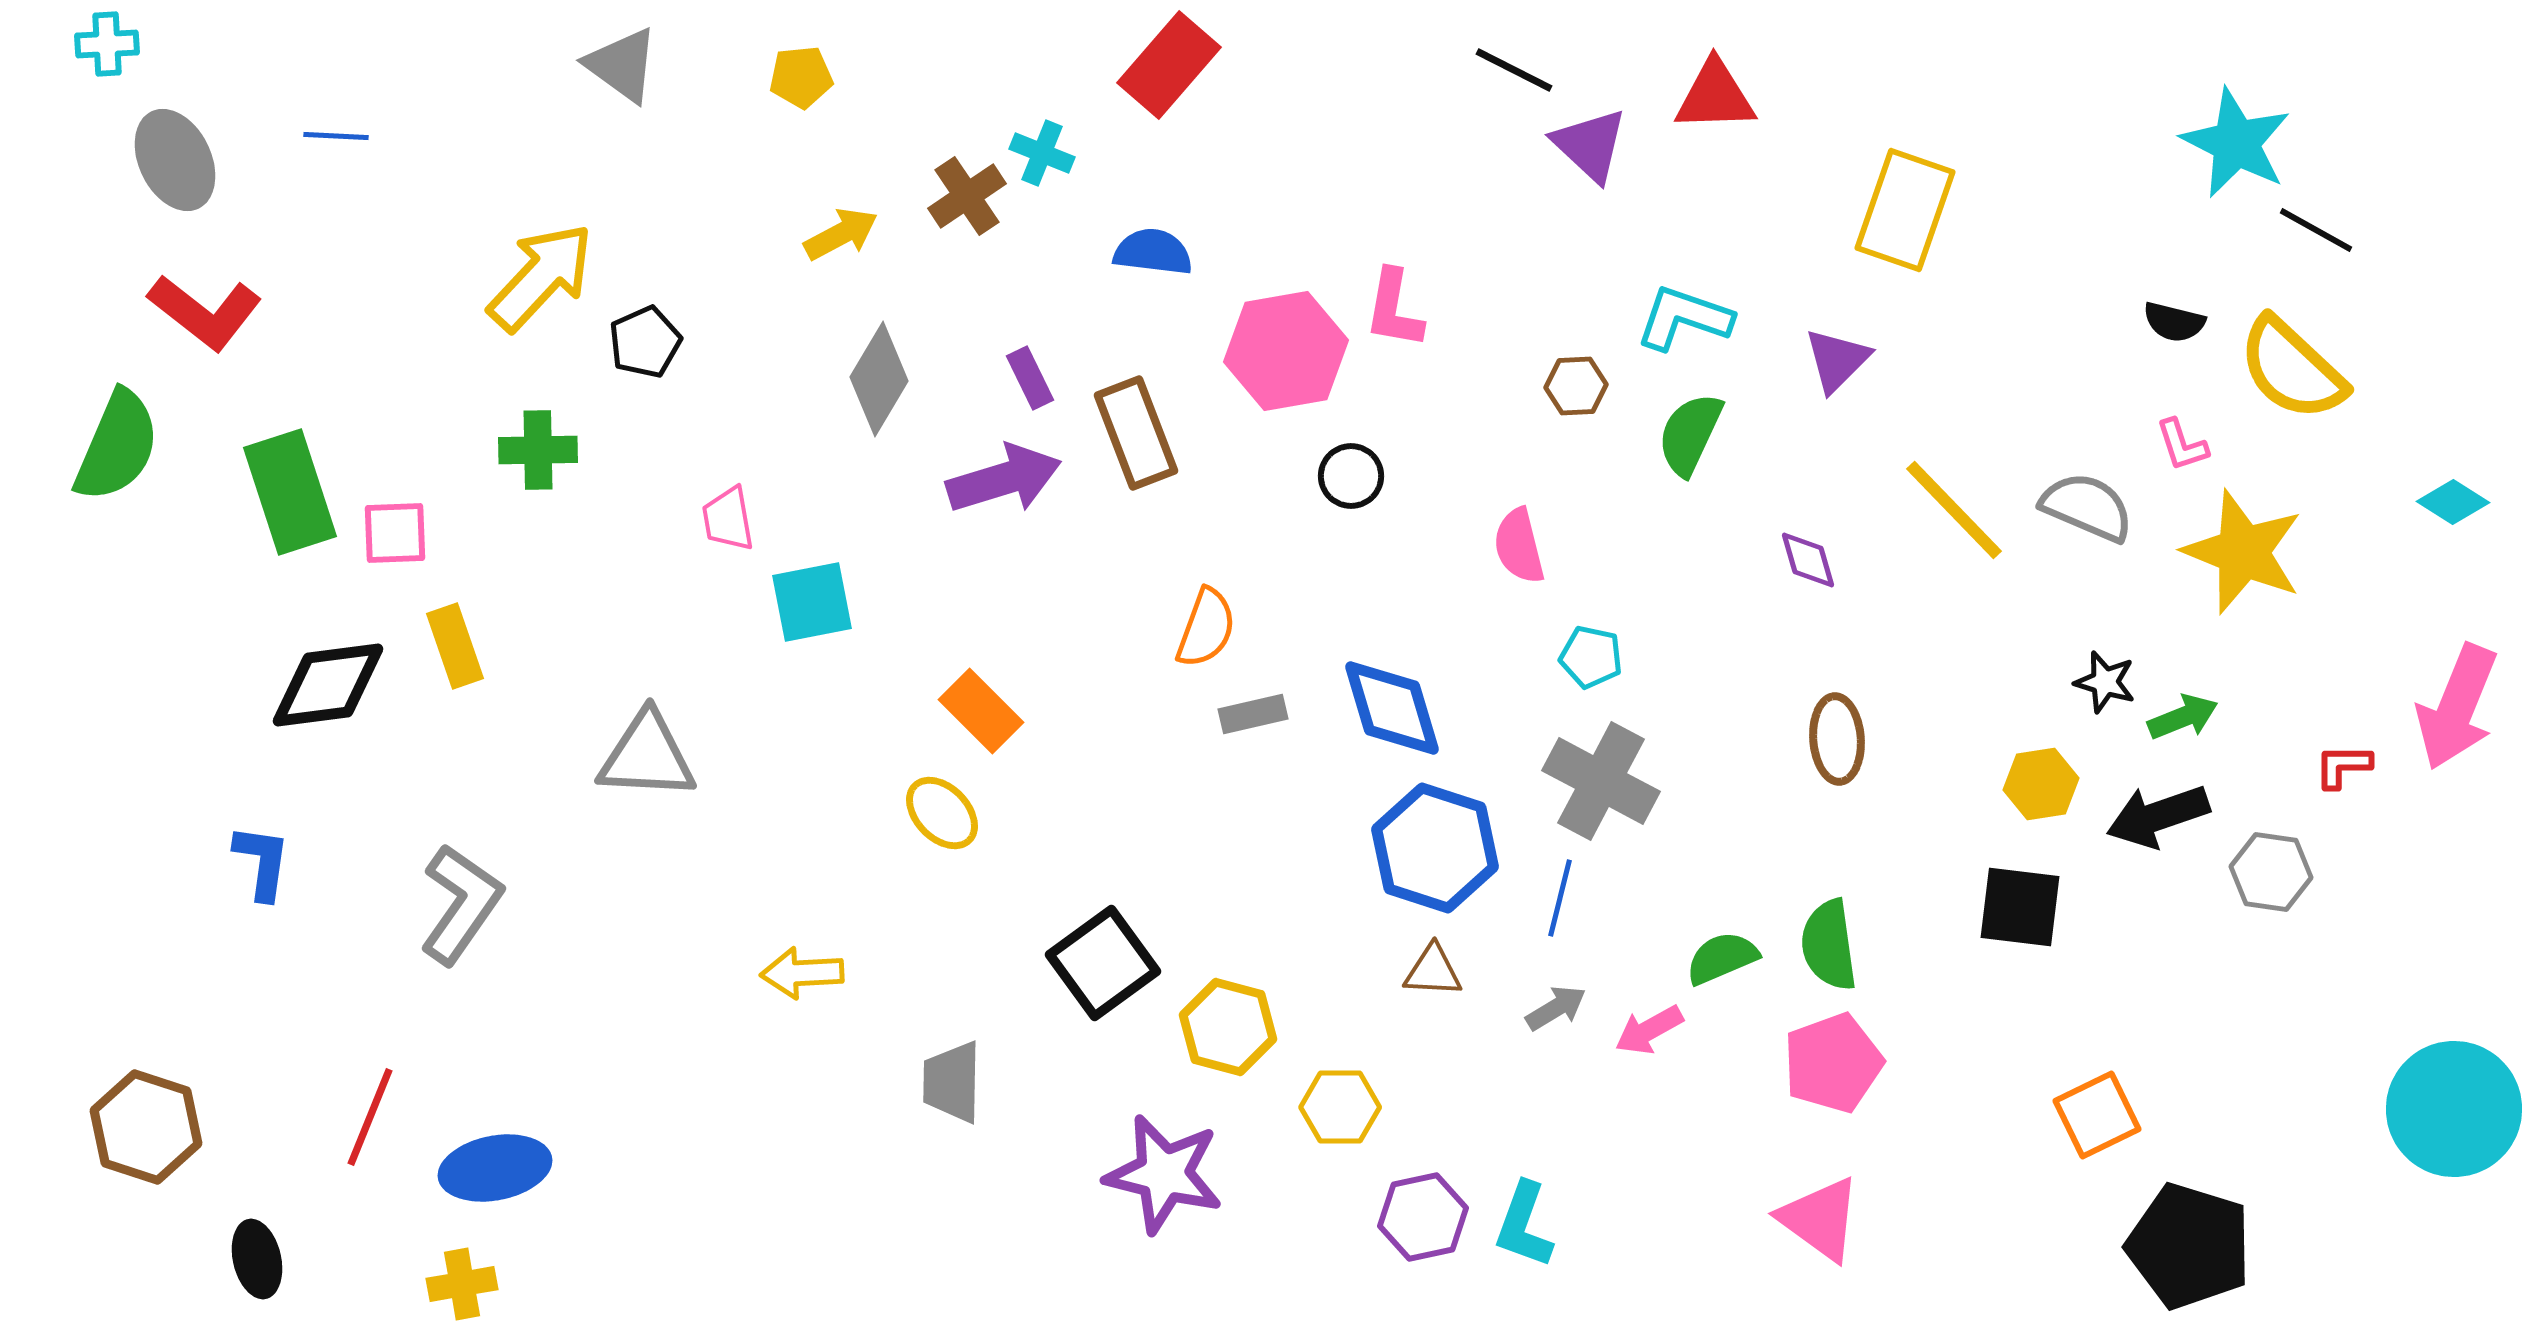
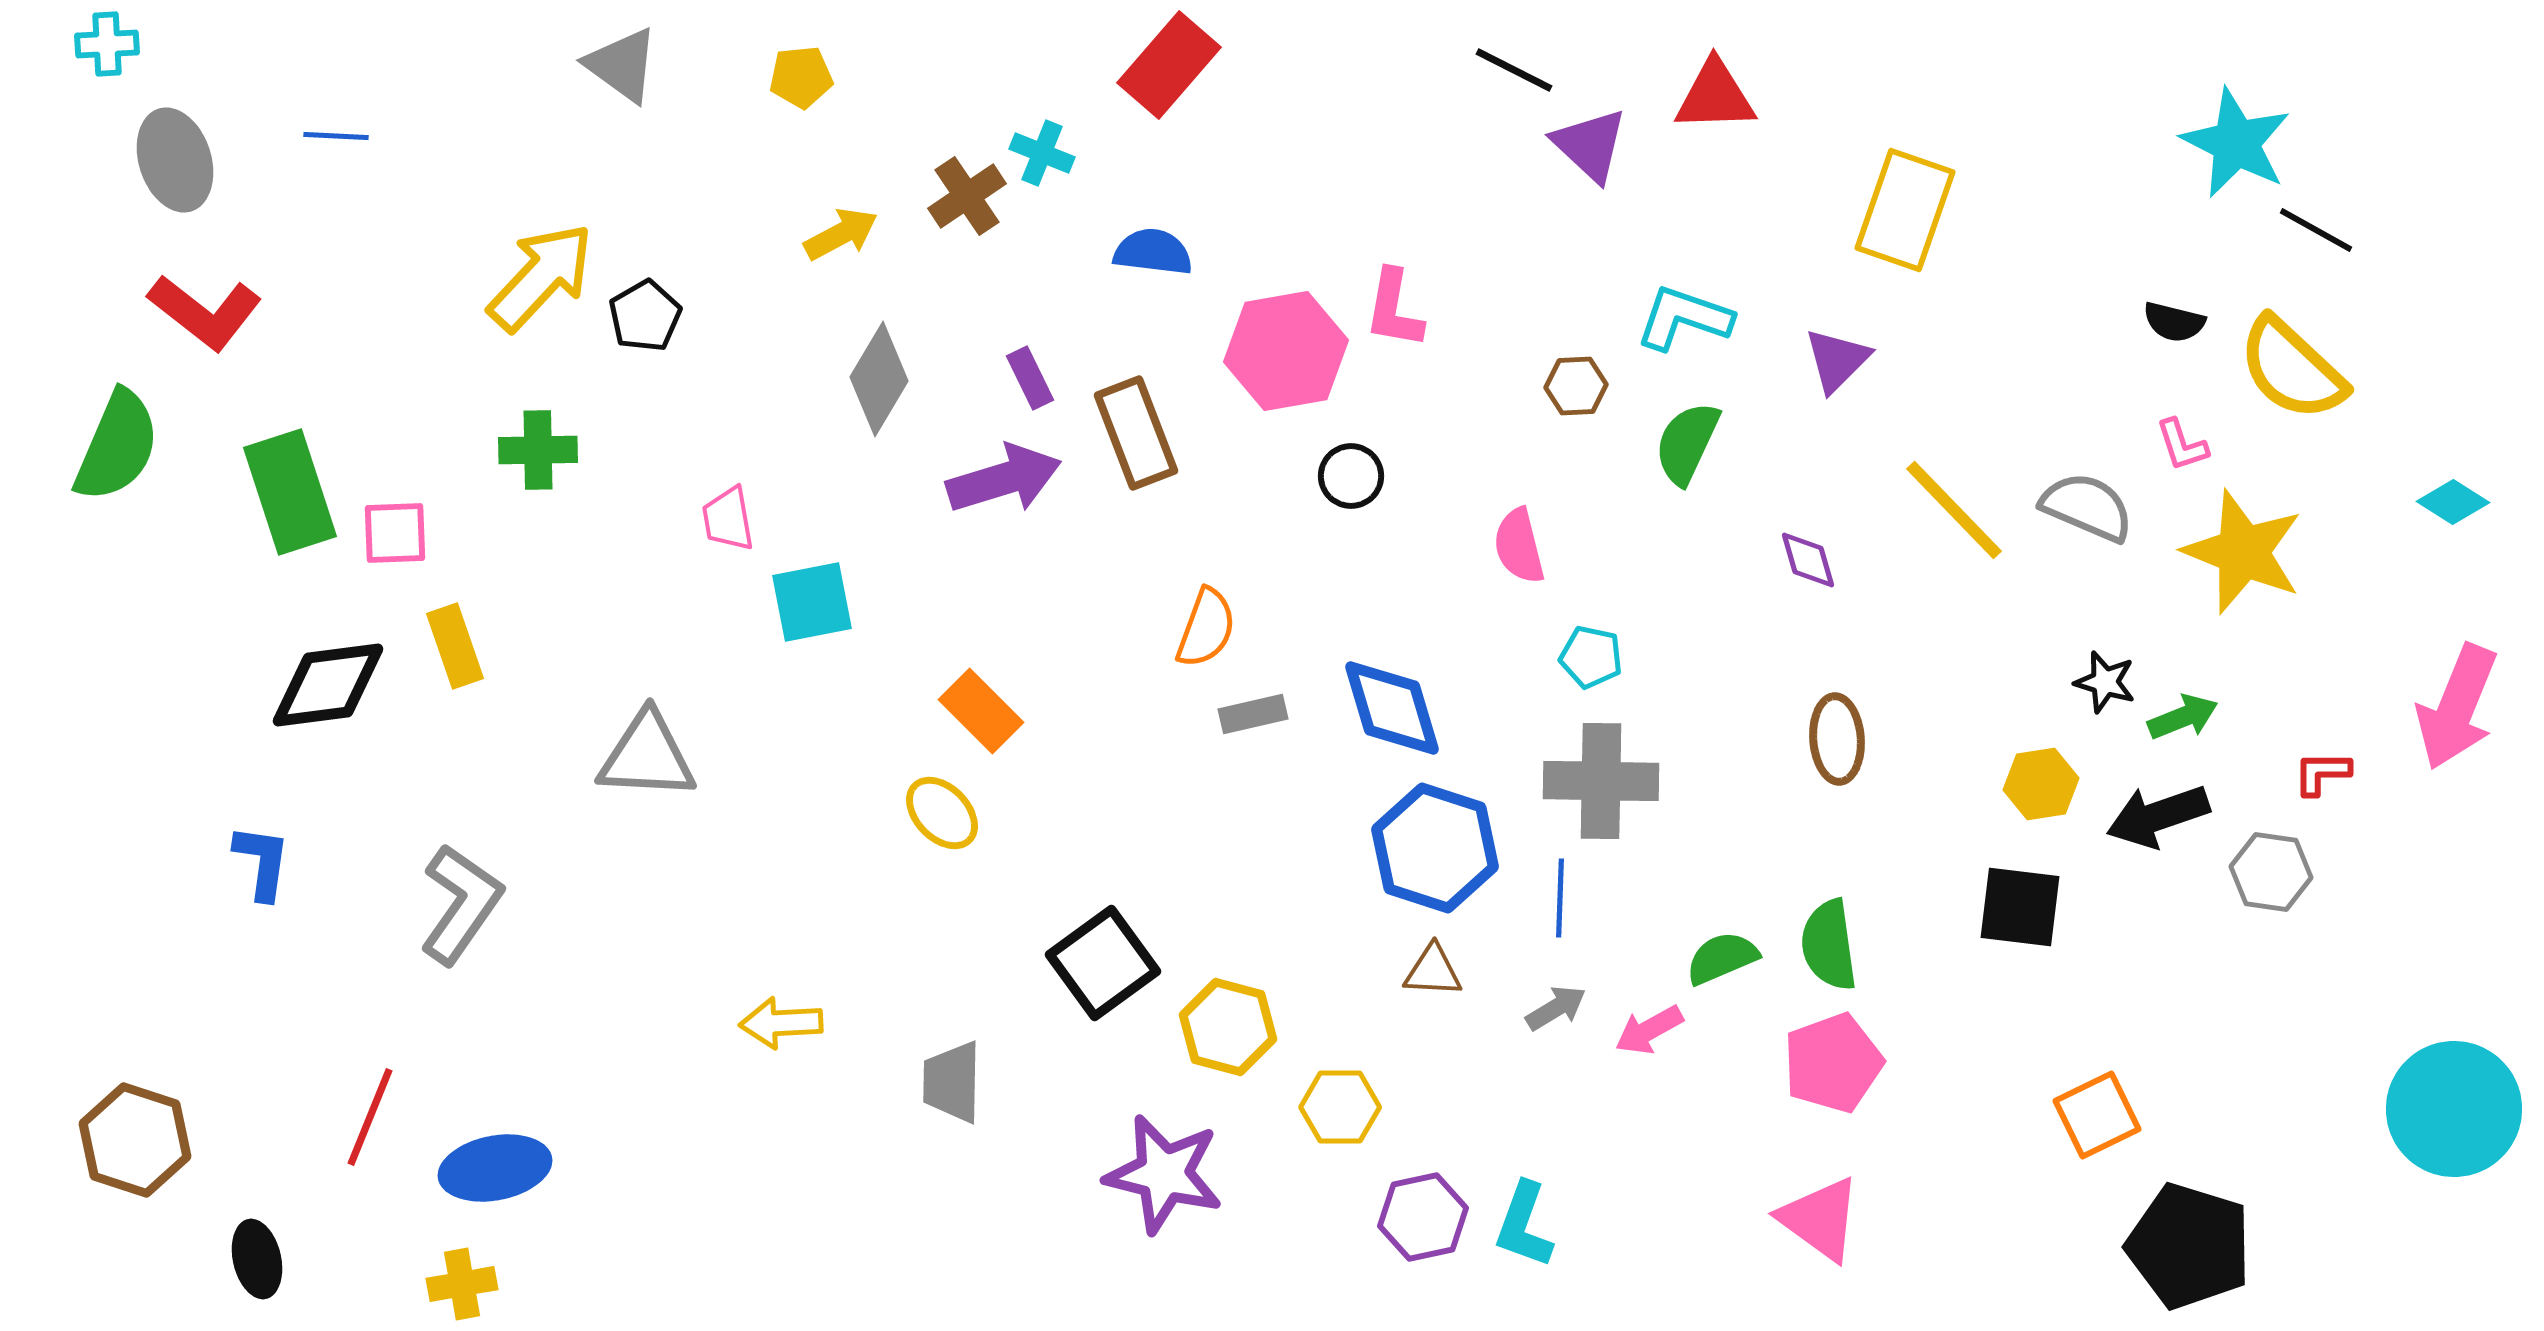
gray ellipse at (175, 160): rotated 8 degrees clockwise
black pentagon at (645, 342): moved 26 px up; rotated 6 degrees counterclockwise
green semicircle at (1690, 434): moved 3 px left, 9 px down
red L-shape at (2343, 766): moved 21 px left, 7 px down
gray cross at (1601, 781): rotated 27 degrees counterclockwise
blue line at (1560, 898): rotated 12 degrees counterclockwise
yellow arrow at (802, 973): moved 21 px left, 50 px down
brown hexagon at (146, 1127): moved 11 px left, 13 px down
